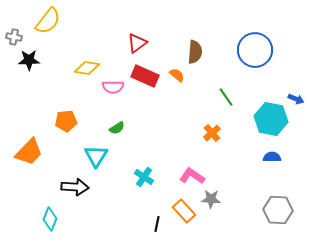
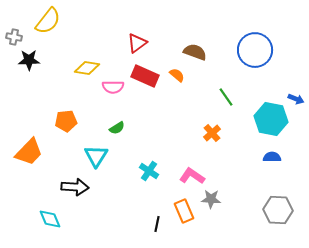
brown semicircle: rotated 75 degrees counterclockwise
cyan cross: moved 5 px right, 6 px up
orange rectangle: rotated 20 degrees clockwise
cyan diamond: rotated 45 degrees counterclockwise
